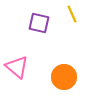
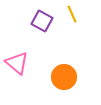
purple square: moved 3 px right, 2 px up; rotated 15 degrees clockwise
pink triangle: moved 4 px up
